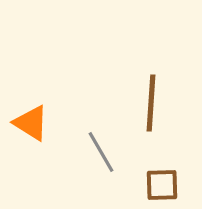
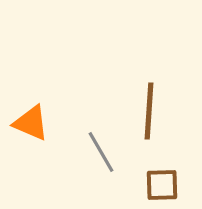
brown line: moved 2 px left, 8 px down
orange triangle: rotated 9 degrees counterclockwise
